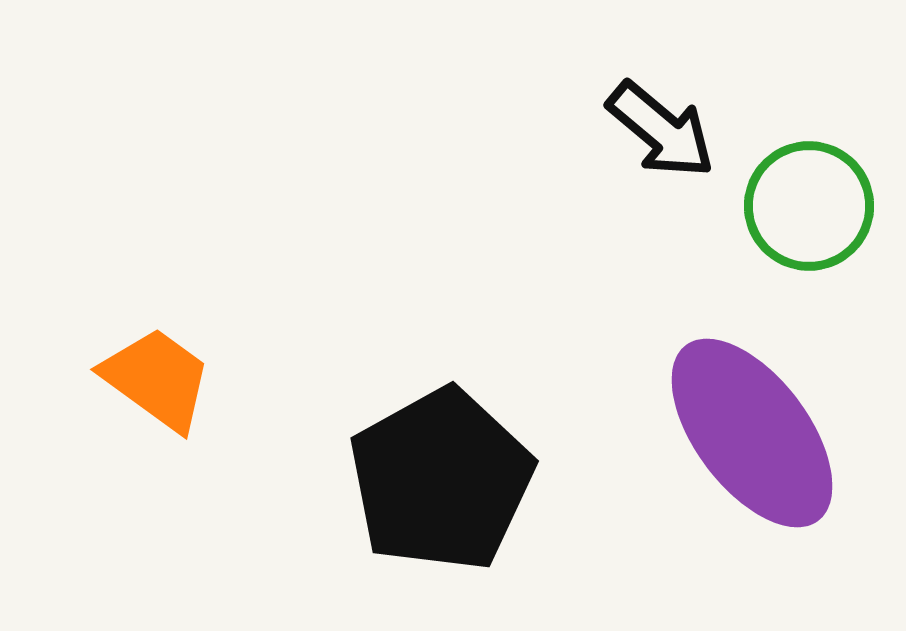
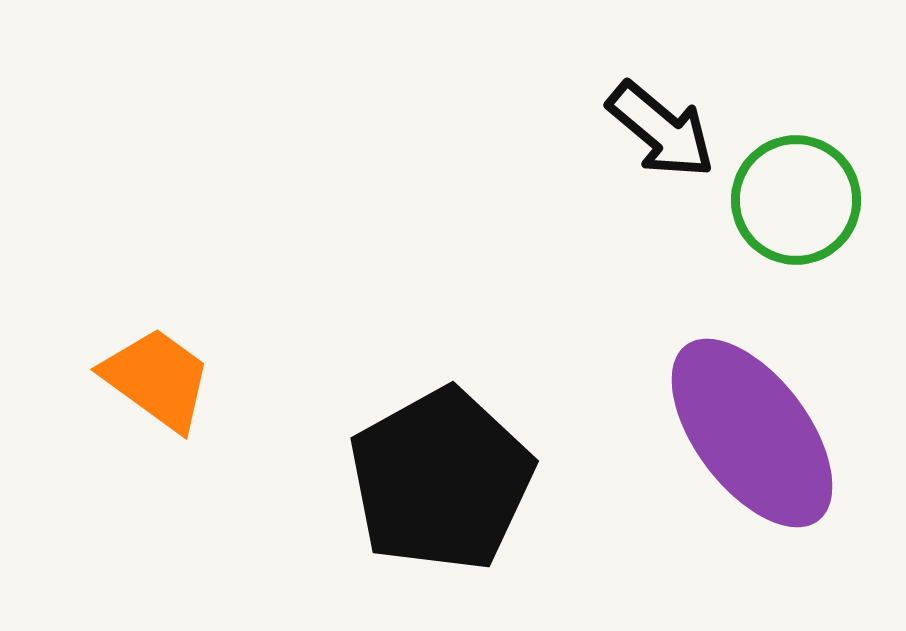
green circle: moved 13 px left, 6 px up
